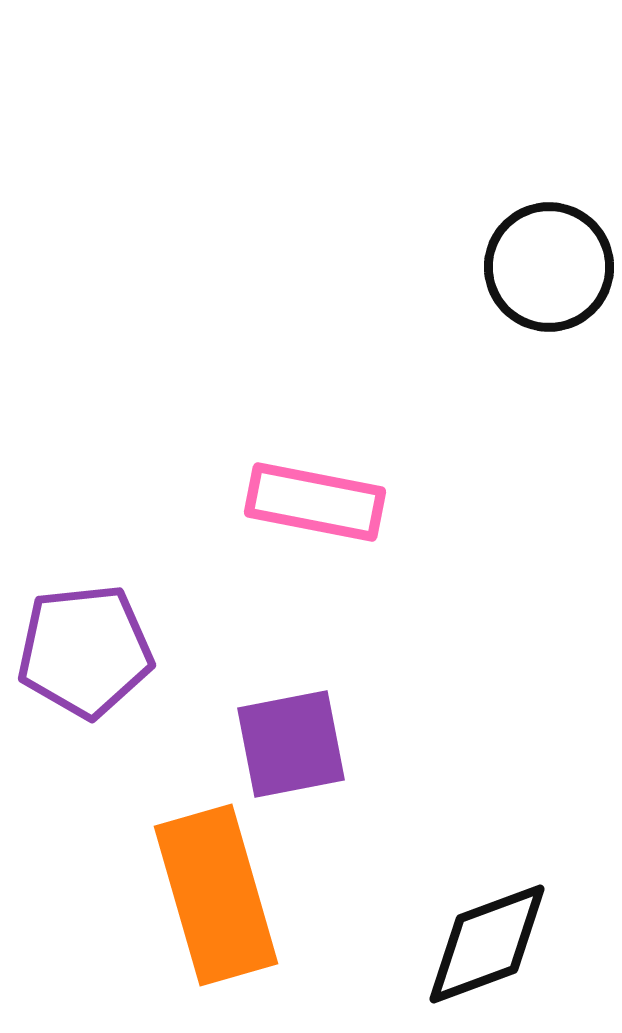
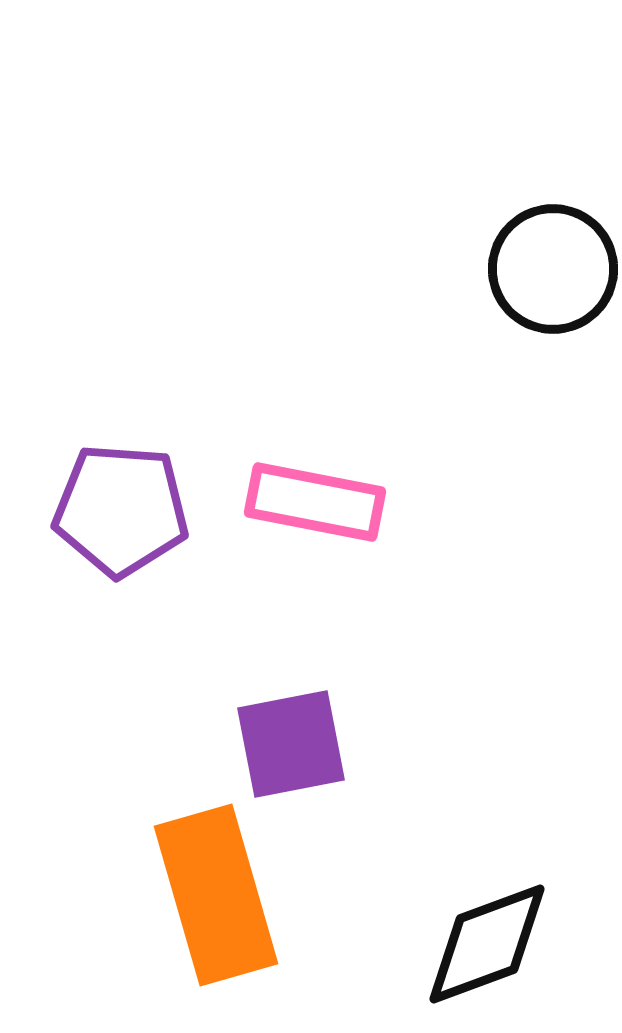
black circle: moved 4 px right, 2 px down
purple pentagon: moved 36 px right, 141 px up; rotated 10 degrees clockwise
